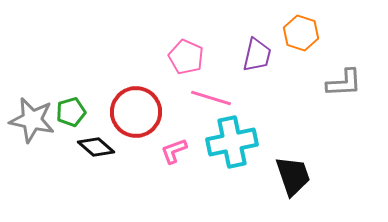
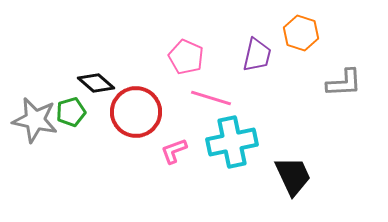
gray star: moved 3 px right
black diamond: moved 64 px up
black trapezoid: rotated 6 degrees counterclockwise
